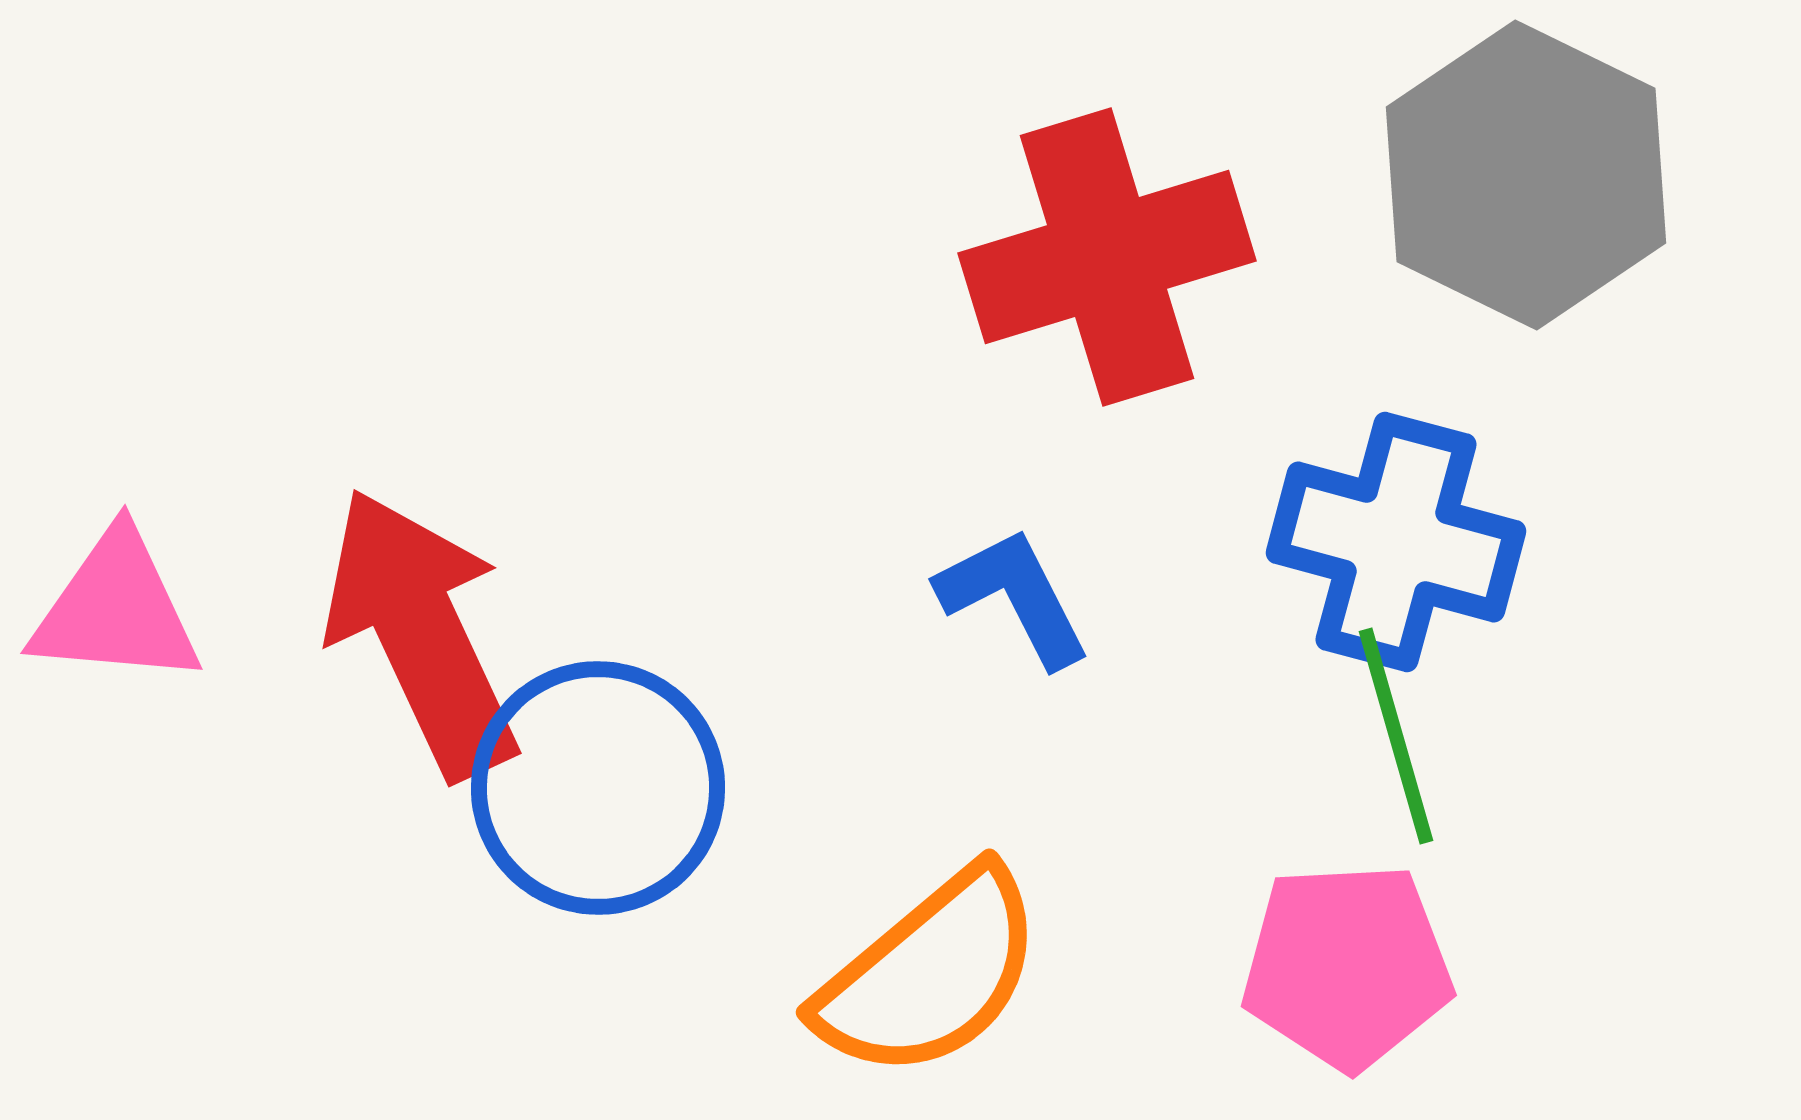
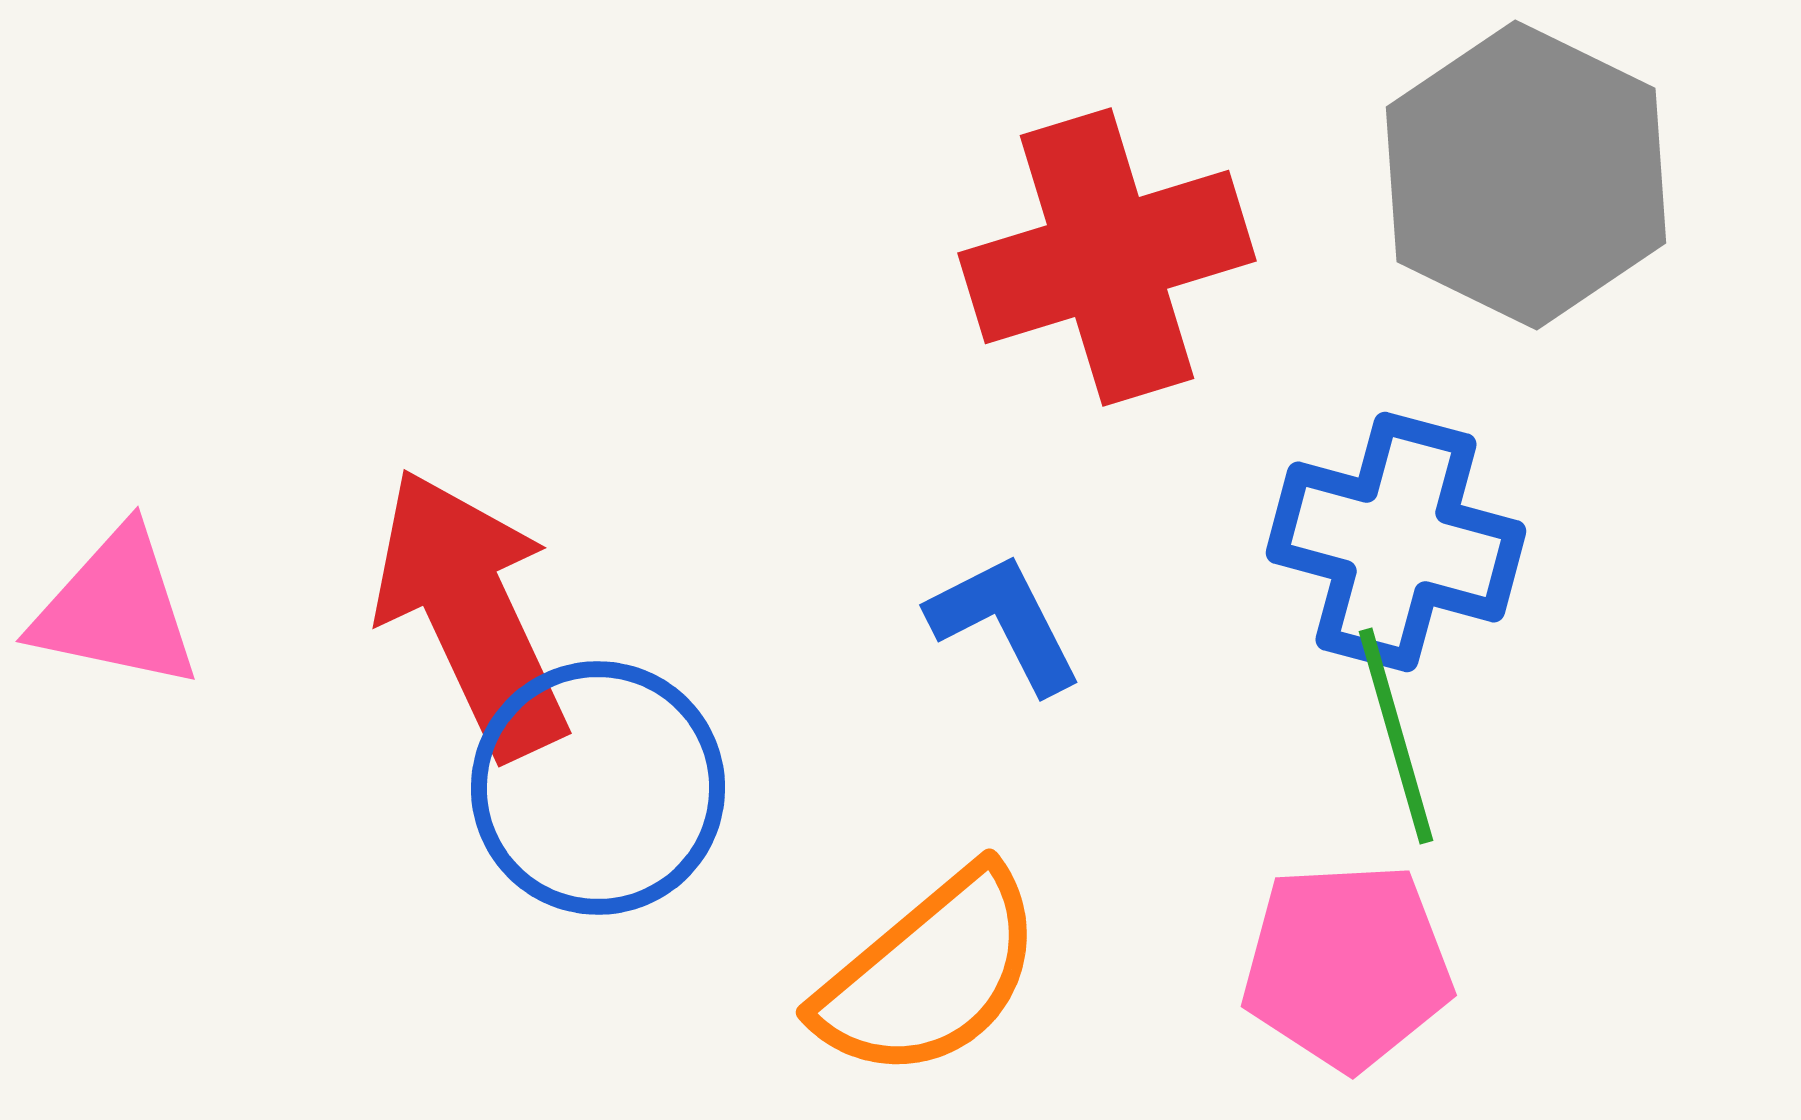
blue L-shape: moved 9 px left, 26 px down
pink triangle: rotated 7 degrees clockwise
red arrow: moved 50 px right, 20 px up
